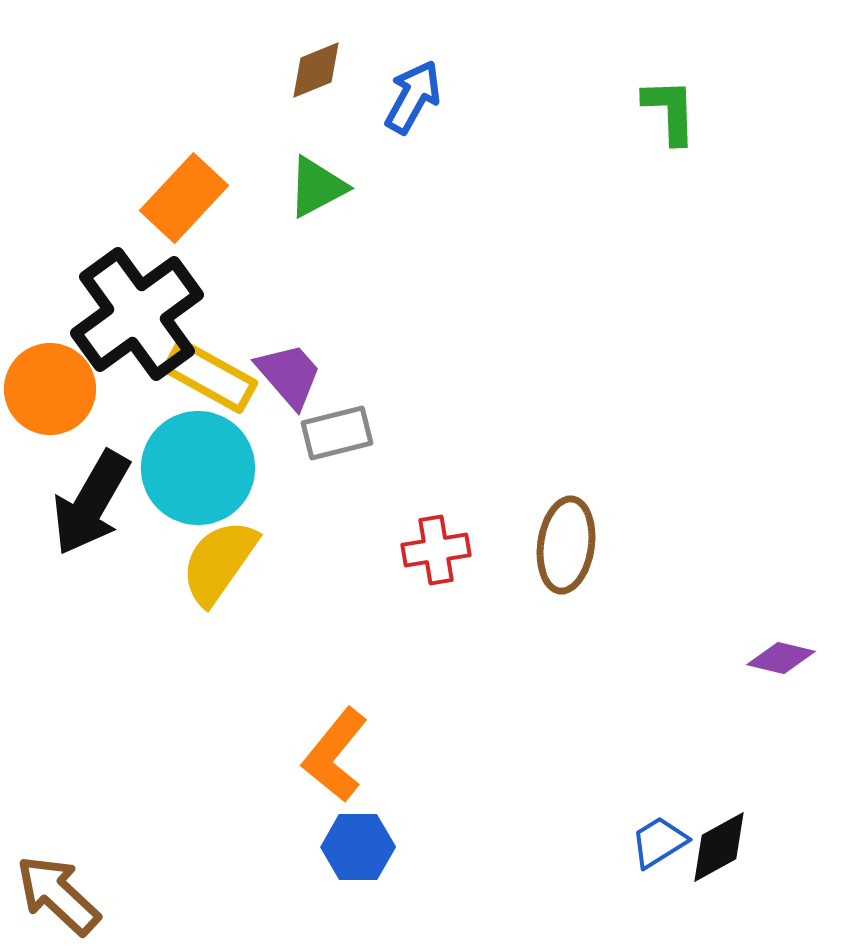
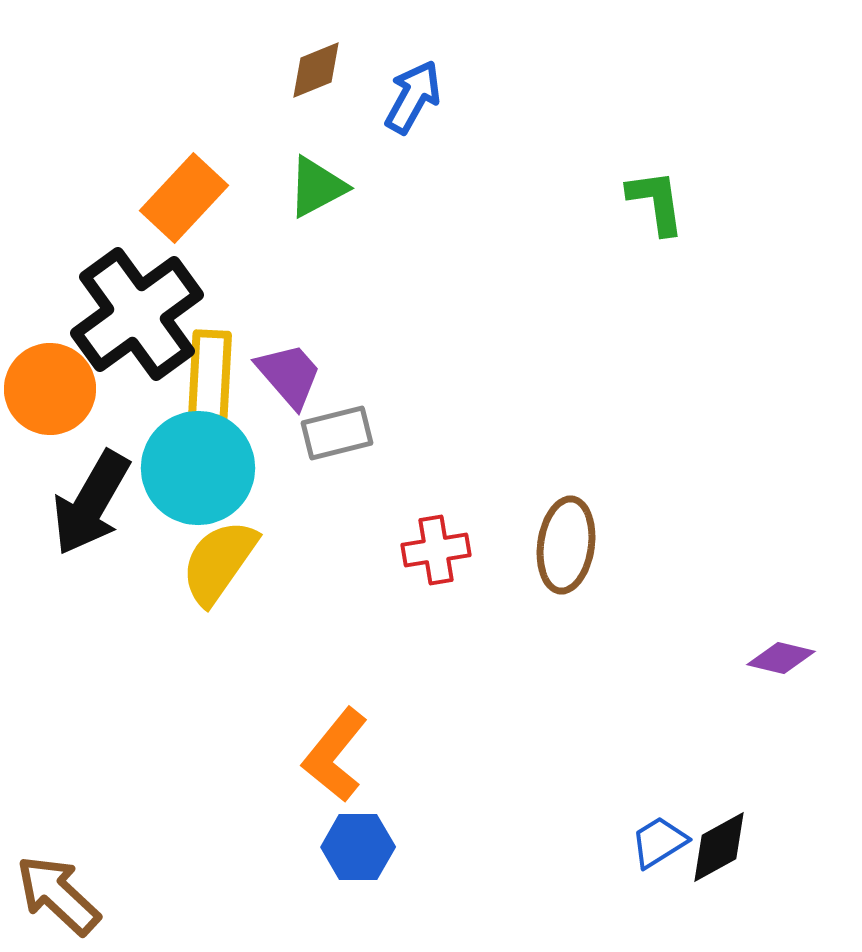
green L-shape: moved 14 px left, 91 px down; rotated 6 degrees counterclockwise
yellow rectangle: rotated 64 degrees clockwise
